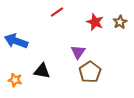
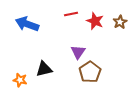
red line: moved 14 px right, 2 px down; rotated 24 degrees clockwise
red star: moved 1 px up
blue arrow: moved 11 px right, 17 px up
black triangle: moved 2 px right, 2 px up; rotated 24 degrees counterclockwise
orange star: moved 5 px right
